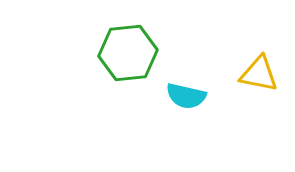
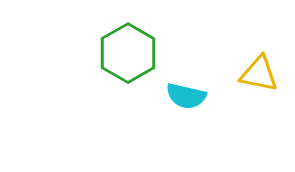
green hexagon: rotated 24 degrees counterclockwise
